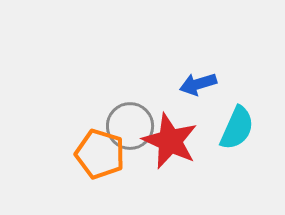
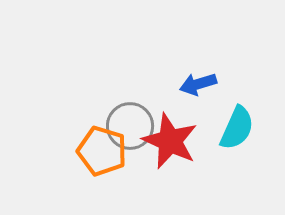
orange pentagon: moved 2 px right, 3 px up
